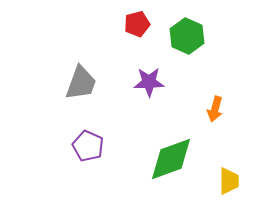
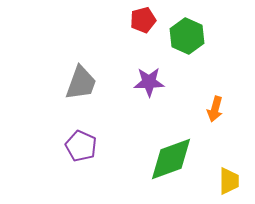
red pentagon: moved 6 px right, 4 px up
purple pentagon: moved 7 px left
